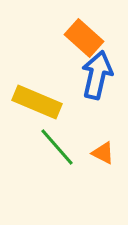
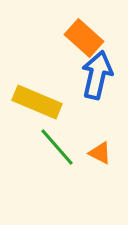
orange triangle: moved 3 px left
